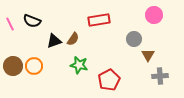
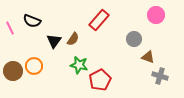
pink circle: moved 2 px right
red rectangle: rotated 40 degrees counterclockwise
pink line: moved 4 px down
black triangle: rotated 35 degrees counterclockwise
brown triangle: moved 2 px down; rotated 40 degrees counterclockwise
brown circle: moved 5 px down
gray cross: rotated 21 degrees clockwise
red pentagon: moved 9 px left
